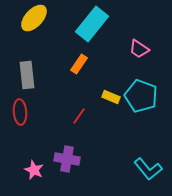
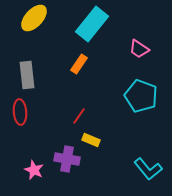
yellow rectangle: moved 20 px left, 43 px down
